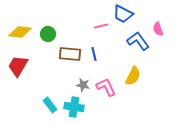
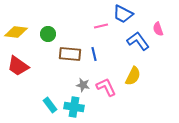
yellow diamond: moved 4 px left
red trapezoid: rotated 85 degrees counterclockwise
